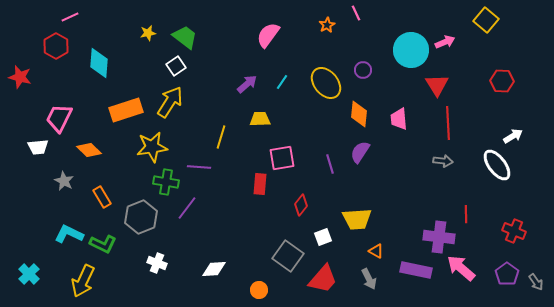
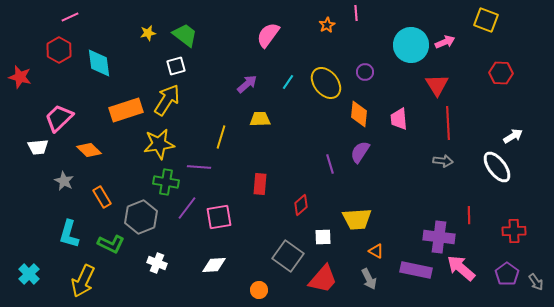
pink line at (356, 13): rotated 21 degrees clockwise
yellow square at (486, 20): rotated 20 degrees counterclockwise
green trapezoid at (185, 37): moved 2 px up
red hexagon at (56, 46): moved 3 px right, 4 px down
cyan circle at (411, 50): moved 5 px up
cyan diamond at (99, 63): rotated 12 degrees counterclockwise
white square at (176, 66): rotated 18 degrees clockwise
purple circle at (363, 70): moved 2 px right, 2 px down
red hexagon at (502, 81): moved 1 px left, 8 px up
cyan line at (282, 82): moved 6 px right
yellow arrow at (170, 102): moved 3 px left, 2 px up
pink trapezoid at (59, 118): rotated 20 degrees clockwise
yellow star at (152, 147): moved 7 px right, 3 px up
pink square at (282, 158): moved 63 px left, 59 px down
white ellipse at (497, 165): moved 2 px down
red diamond at (301, 205): rotated 10 degrees clockwise
red line at (466, 214): moved 3 px right, 1 px down
red cross at (514, 231): rotated 25 degrees counterclockwise
cyan L-shape at (69, 234): rotated 100 degrees counterclockwise
white square at (323, 237): rotated 18 degrees clockwise
green L-shape at (103, 244): moved 8 px right
white diamond at (214, 269): moved 4 px up
